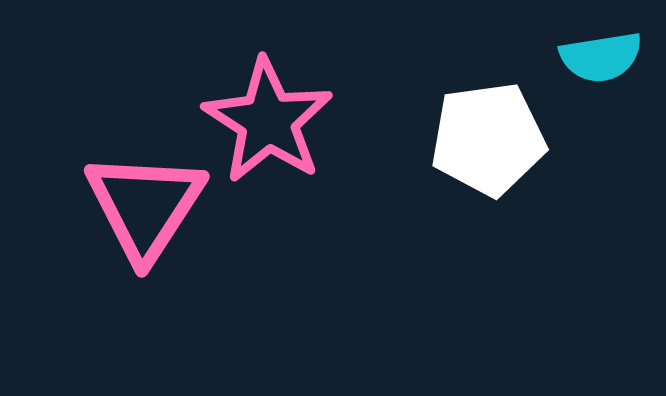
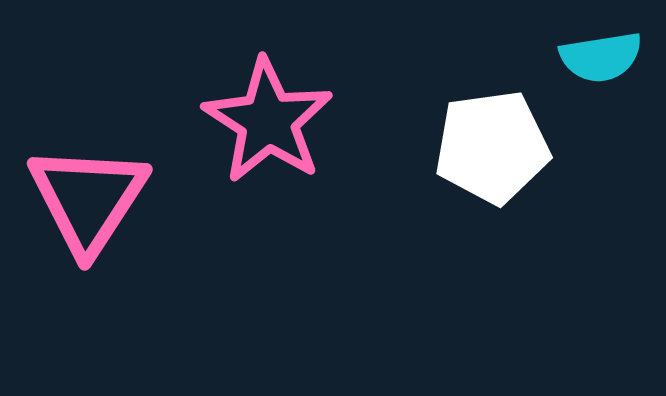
white pentagon: moved 4 px right, 8 px down
pink triangle: moved 57 px left, 7 px up
